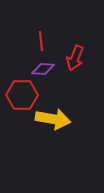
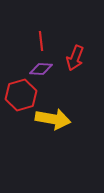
purple diamond: moved 2 px left
red hexagon: moved 1 px left; rotated 16 degrees counterclockwise
